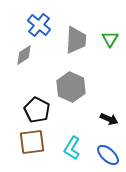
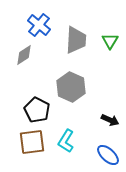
green triangle: moved 2 px down
black arrow: moved 1 px right, 1 px down
cyan L-shape: moved 6 px left, 7 px up
